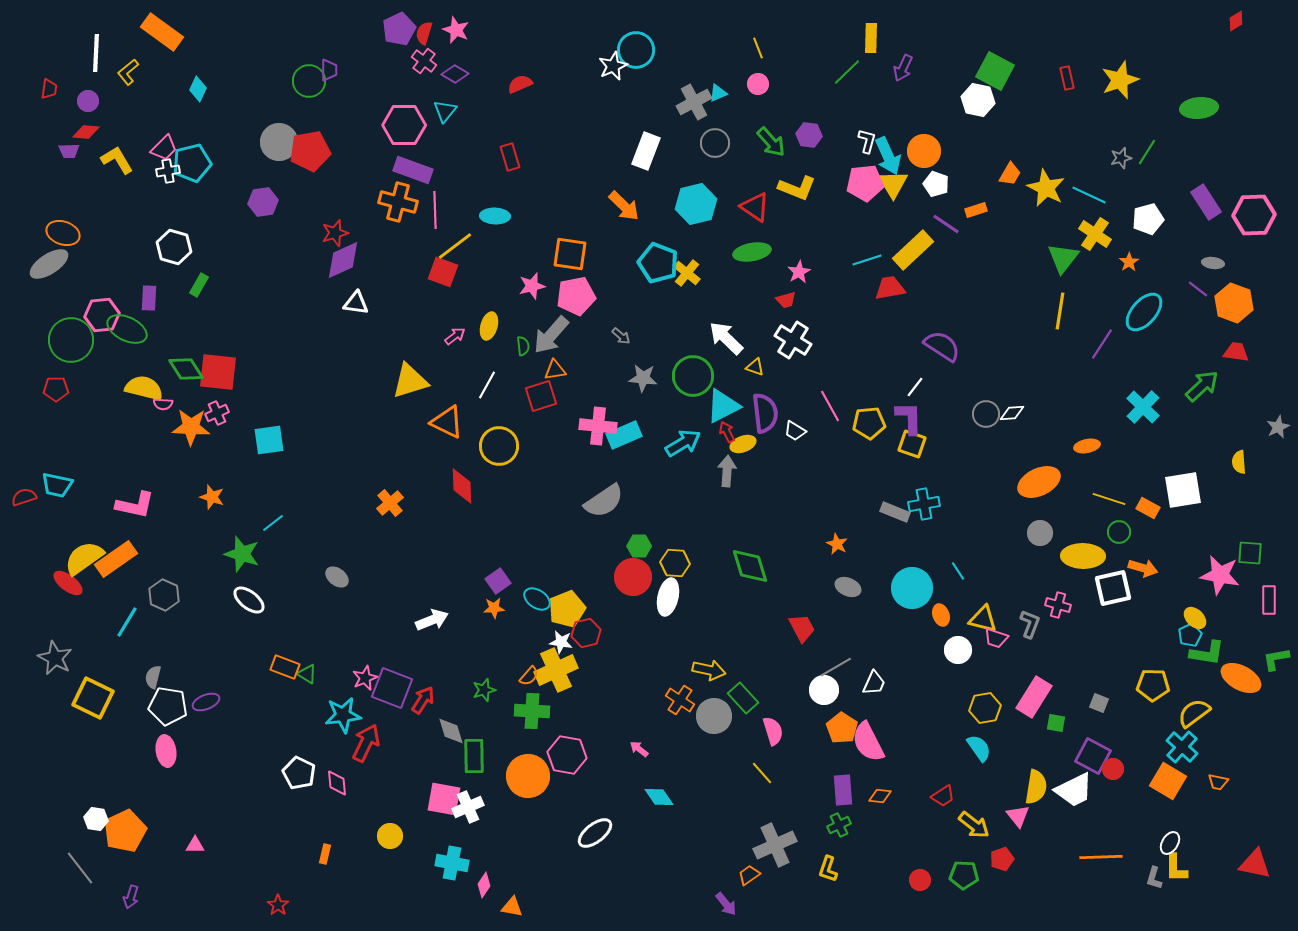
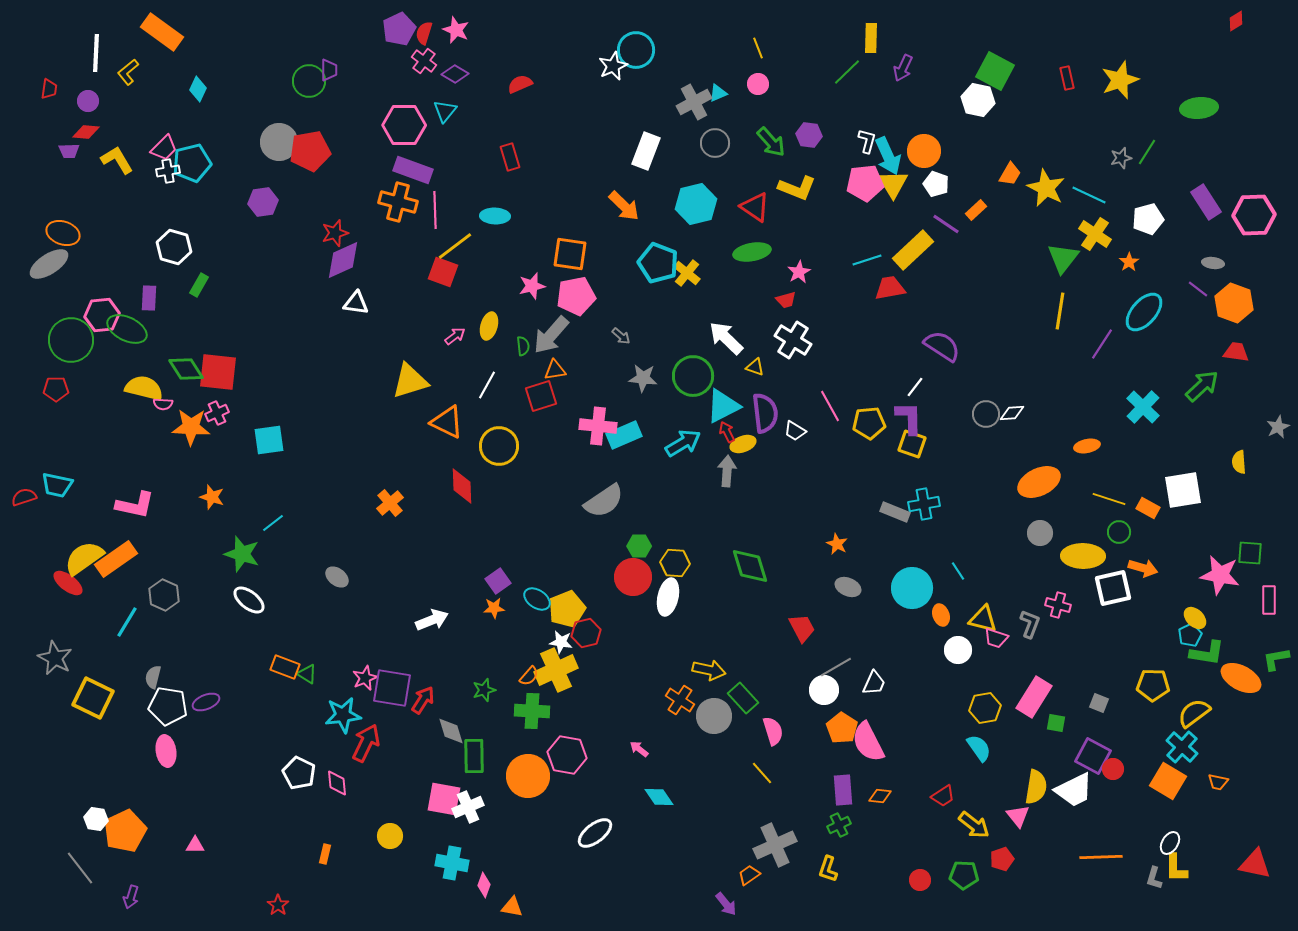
orange rectangle at (976, 210): rotated 25 degrees counterclockwise
purple square at (392, 688): rotated 12 degrees counterclockwise
pink diamond at (484, 885): rotated 15 degrees counterclockwise
